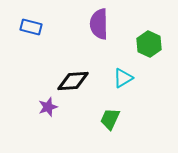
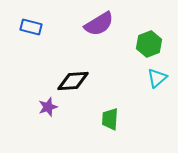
purple semicircle: rotated 120 degrees counterclockwise
green hexagon: rotated 15 degrees clockwise
cyan triangle: moved 34 px right; rotated 10 degrees counterclockwise
green trapezoid: rotated 20 degrees counterclockwise
